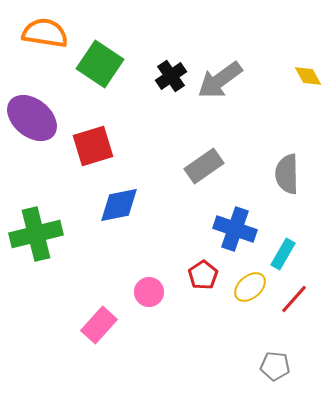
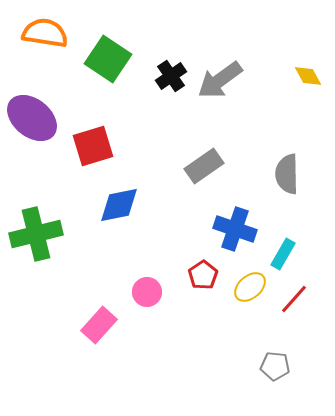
green square: moved 8 px right, 5 px up
pink circle: moved 2 px left
